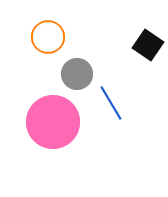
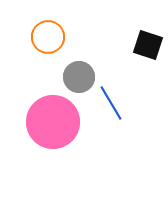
black square: rotated 16 degrees counterclockwise
gray circle: moved 2 px right, 3 px down
